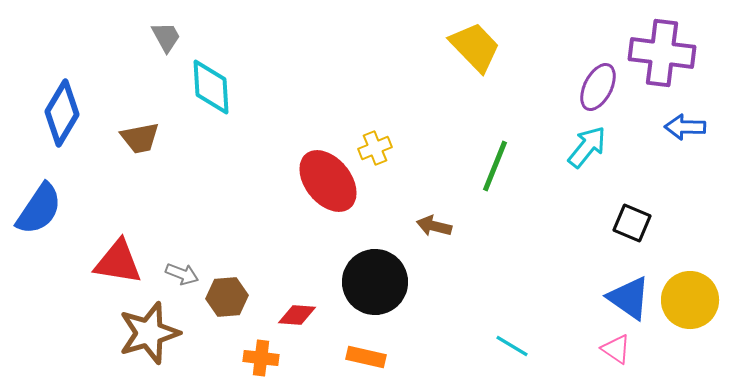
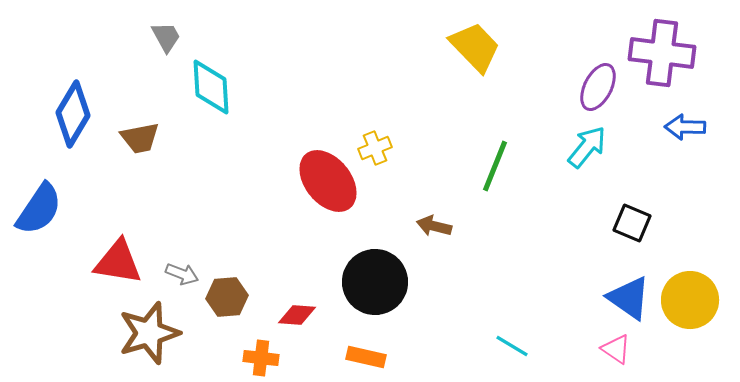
blue diamond: moved 11 px right, 1 px down
